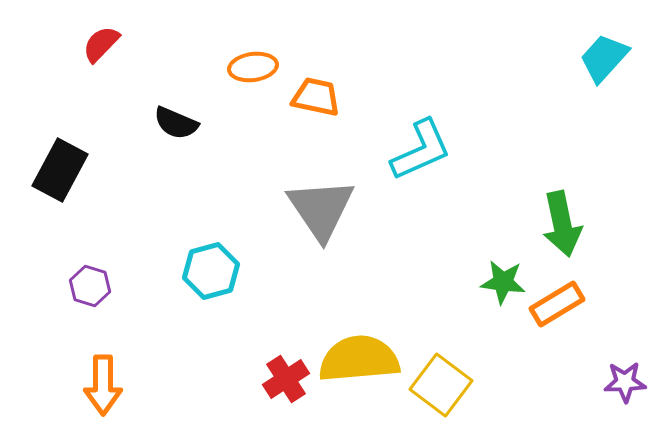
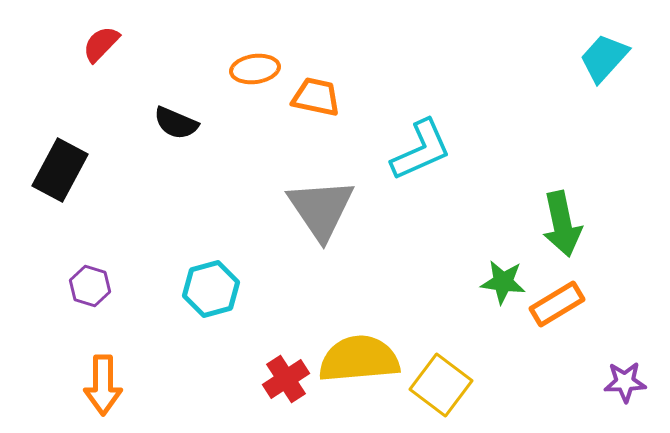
orange ellipse: moved 2 px right, 2 px down
cyan hexagon: moved 18 px down
